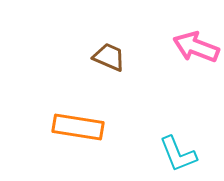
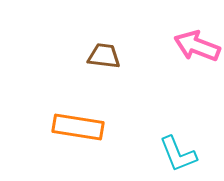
pink arrow: moved 1 px right, 1 px up
brown trapezoid: moved 5 px left, 1 px up; rotated 16 degrees counterclockwise
